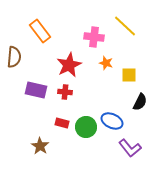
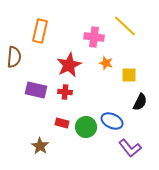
orange rectangle: rotated 50 degrees clockwise
